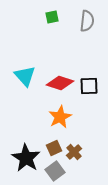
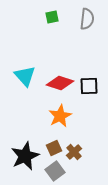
gray semicircle: moved 2 px up
orange star: moved 1 px up
black star: moved 1 px left, 2 px up; rotated 16 degrees clockwise
